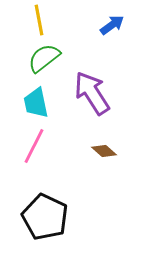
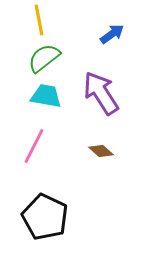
blue arrow: moved 9 px down
purple arrow: moved 9 px right
cyan trapezoid: moved 10 px right, 7 px up; rotated 112 degrees clockwise
brown diamond: moved 3 px left
